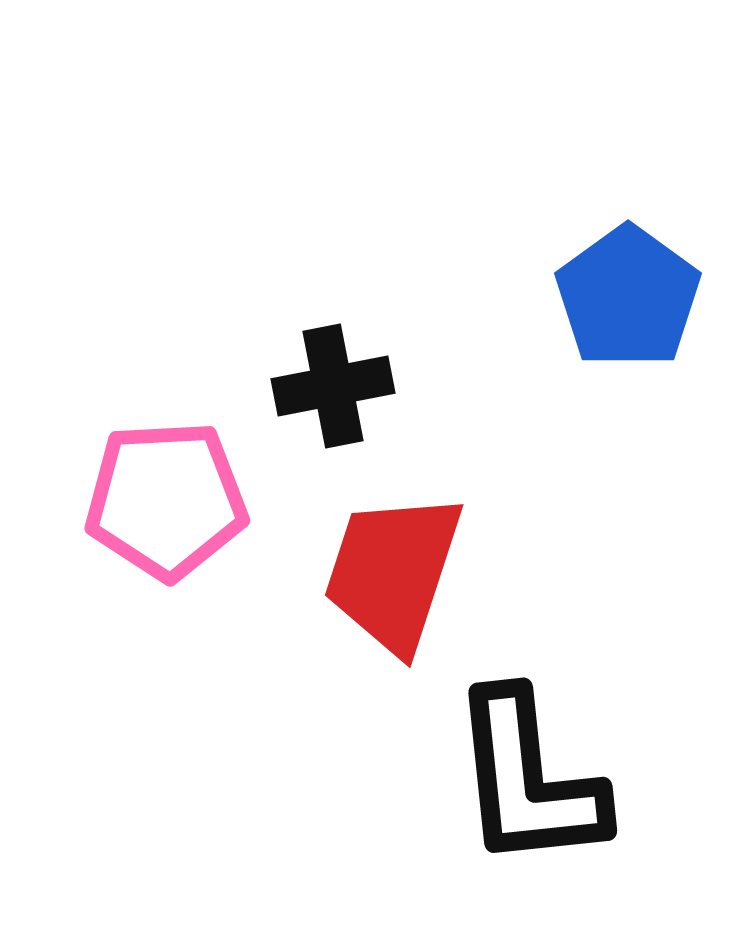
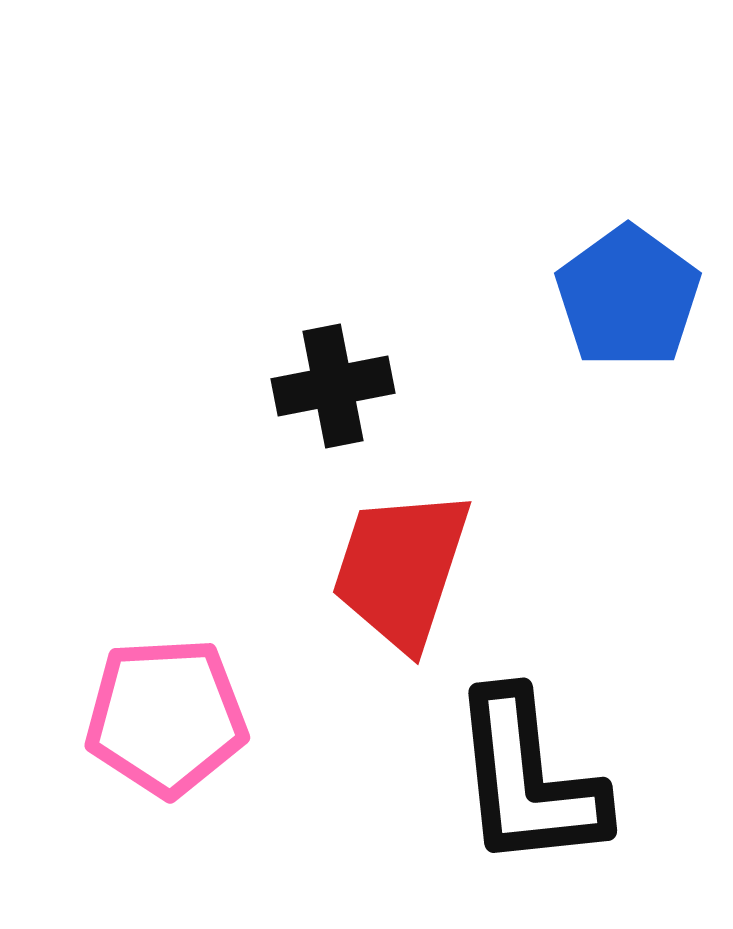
pink pentagon: moved 217 px down
red trapezoid: moved 8 px right, 3 px up
